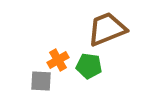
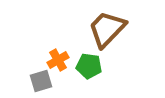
brown trapezoid: rotated 24 degrees counterclockwise
gray square: rotated 20 degrees counterclockwise
